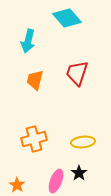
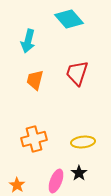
cyan diamond: moved 2 px right, 1 px down
